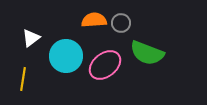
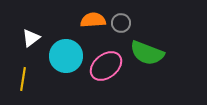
orange semicircle: moved 1 px left
pink ellipse: moved 1 px right, 1 px down
